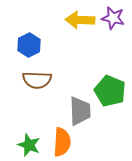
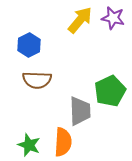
yellow arrow: rotated 128 degrees clockwise
green pentagon: rotated 24 degrees clockwise
orange semicircle: moved 1 px right
